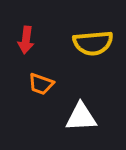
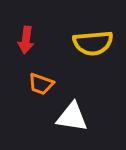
white triangle: moved 9 px left; rotated 12 degrees clockwise
